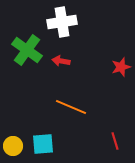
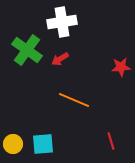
red arrow: moved 1 px left, 2 px up; rotated 42 degrees counterclockwise
red star: rotated 12 degrees clockwise
orange line: moved 3 px right, 7 px up
red line: moved 4 px left
yellow circle: moved 2 px up
